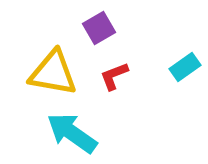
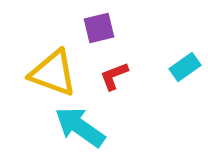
purple square: rotated 16 degrees clockwise
yellow triangle: rotated 10 degrees clockwise
cyan arrow: moved 8 px right, 6 px up
